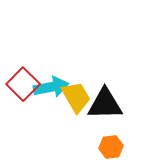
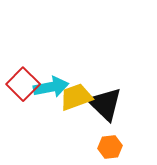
yellow trapezoid: rotated 80 degrees counterclockwise
black triangle: rotated 45 degrees clockwise
orange hexagon: moved 1 px left
